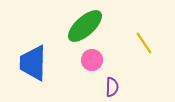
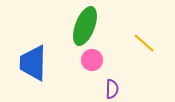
green ellipse: rotated 27 degrees counterclockwise
yellow line: rotated 15 degrees counterclockwise
purple semicircle: moved 2 px down
